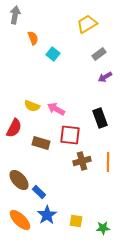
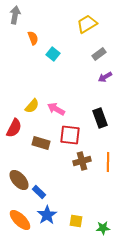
yellow semicircle: rotated 70 degrees counterclockwise
